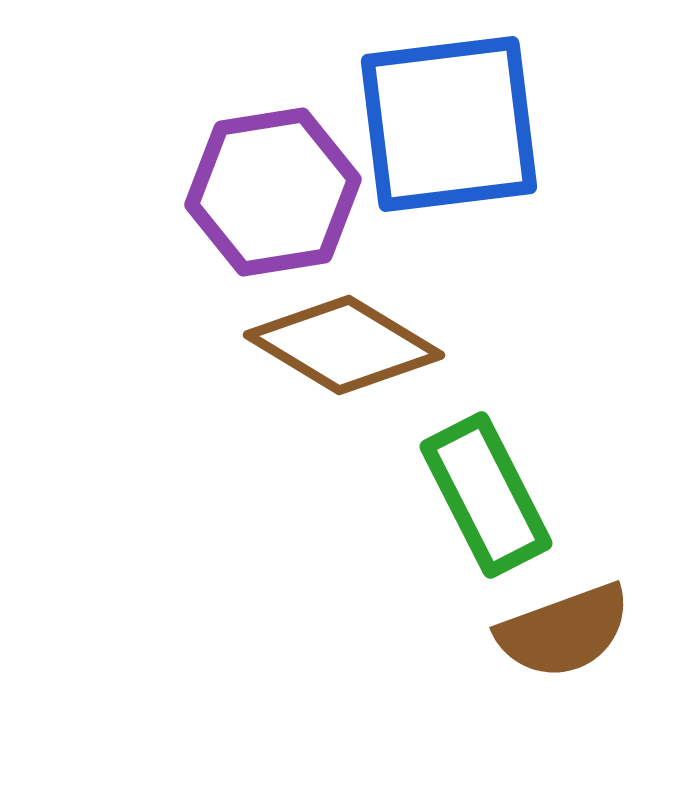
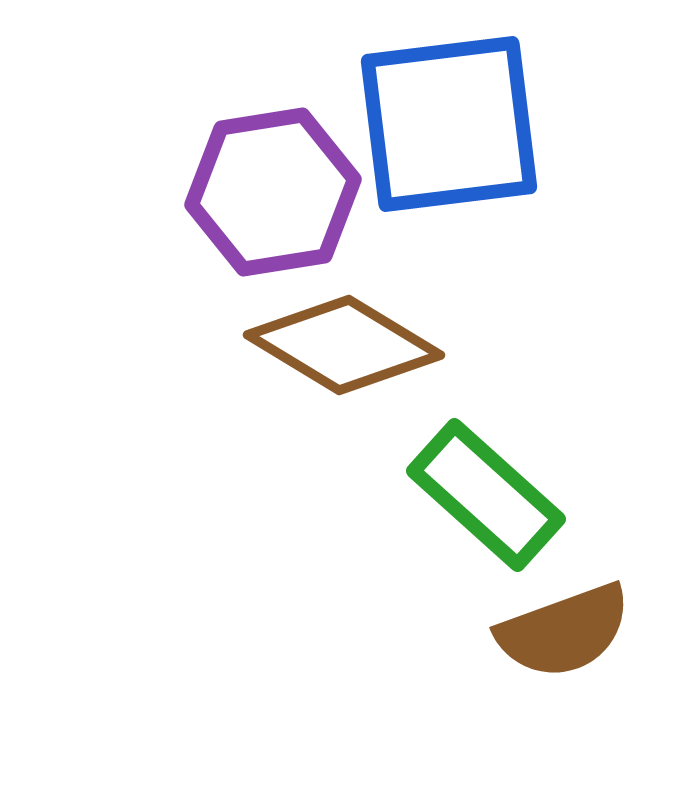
green rectangle: rotated 21 degrees counterclockwise
